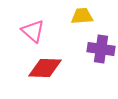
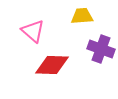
purple cross: rotated 12 degrees clockwise
red diamond: moved 7 px right, 3 px up
